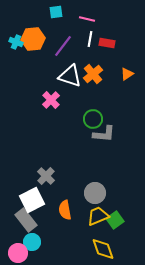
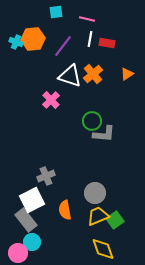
green circle: moved 1 px left, 2 px down
gray cross: rotated 24 degrees clockwise
